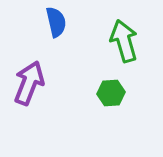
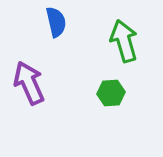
purple arrow: rotated 45 degrees counterclockwise
